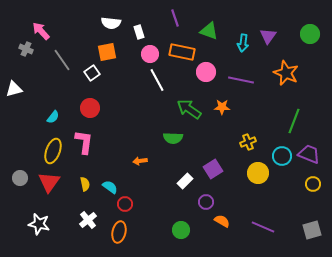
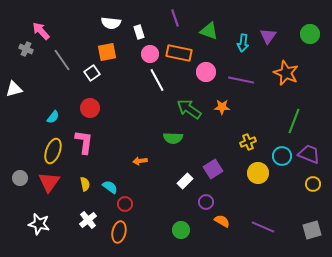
orange rectangle at (182, 52): moved 3 px left, 1 px down
